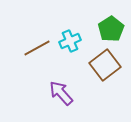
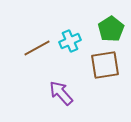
brown square: rotated 28 degrees clockwise
